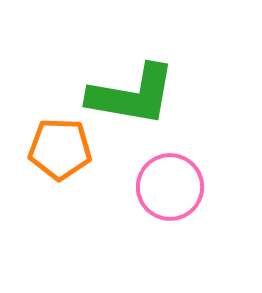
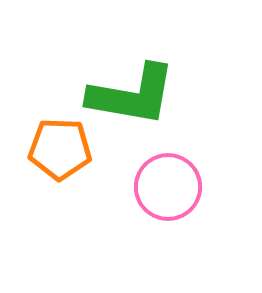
pink circle: moved 2 px left
